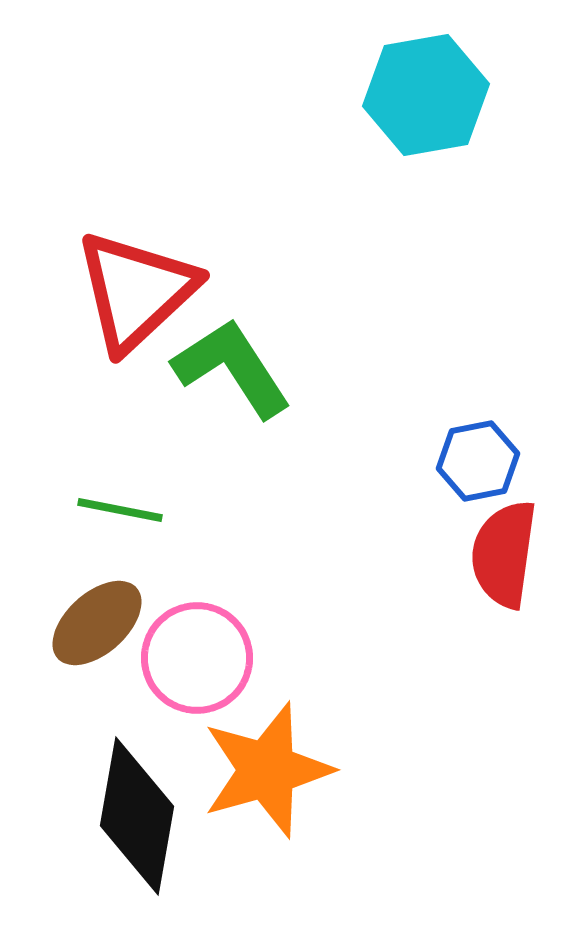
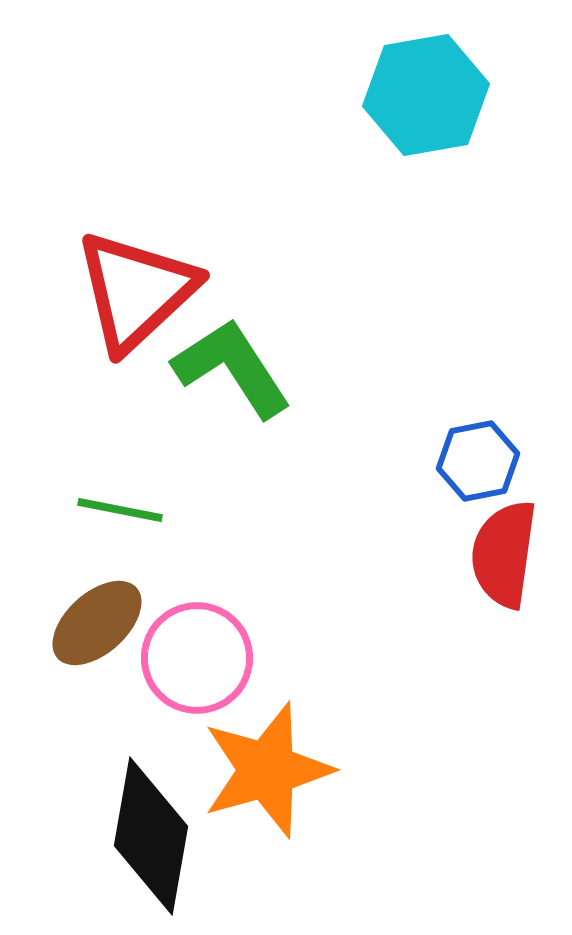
black diamond: moved 14 px right, 20 px down
